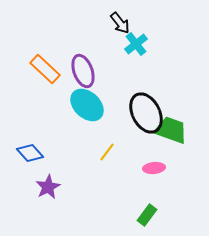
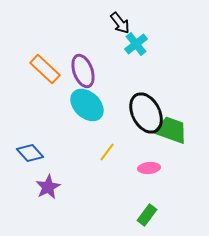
pink ellipse: moved 5 px left
